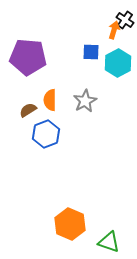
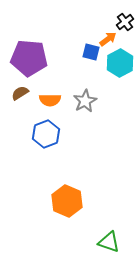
black cross: moved 2 px down; rotated 18 degrees clockwise
orange arrow: moved 6 px left, 9 px down; rotated 36 degrees clockwise
blue square: rotated 12 degrees clockwise
purple pentagon: moved 1 px right, 1 px down
cyan hexagon: moved 2 px right
orange semicircle: rotated 90 degrees counterclockwise
brown semicircle: moved 8 px left, 17 px up
orange hexagon: moved 3 px left, 23 px up
